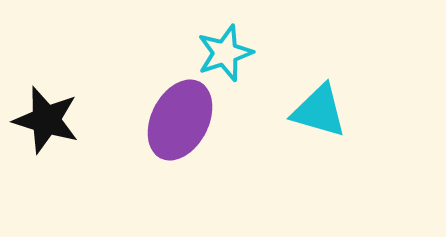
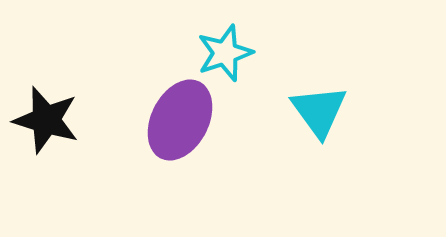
cyan triangle: rotated 38 degrees clockwise
